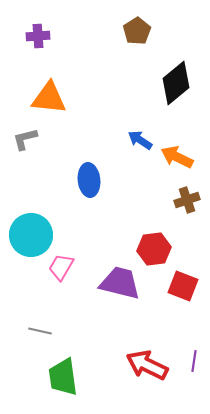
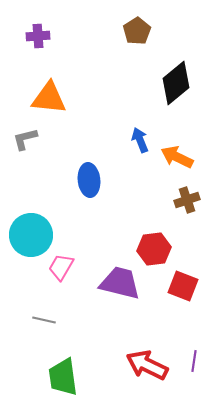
blue arrow: rotated 35 degrees clockwise
gray line: moved 4 px right, 11 px up
